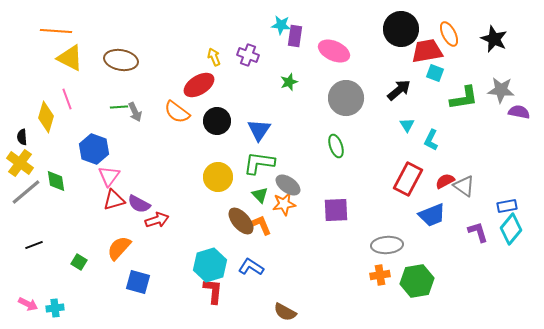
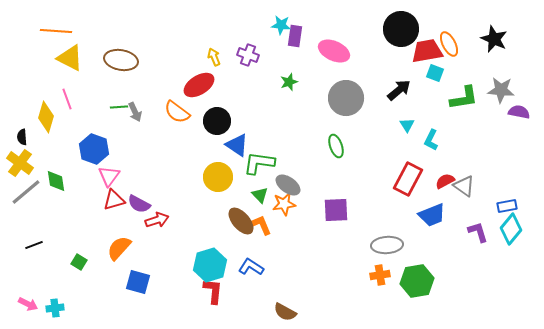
orange ellipse at (449, 34): moved 10 px down
blue triangle at (259, 130): moved 22 px left, 15 px down; rotated 30 degrees counterclockwise
